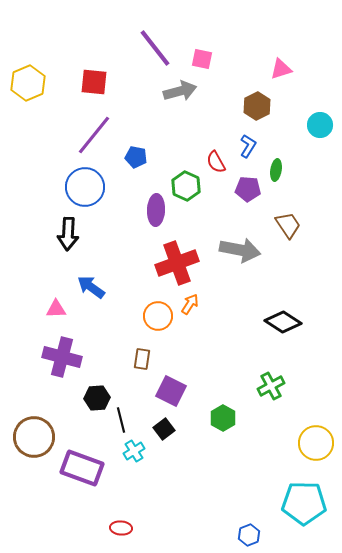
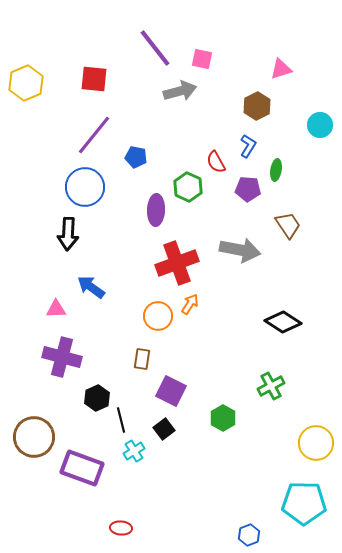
red square at (94, 82): moved 3 px up
yellow hexagon at (28, 83): moved 2 px left
green hexagon at (186, 186): moved 2 px right, 1 px down
black hexagon at (97, 398): rotated 20 degrees counterclockwise
